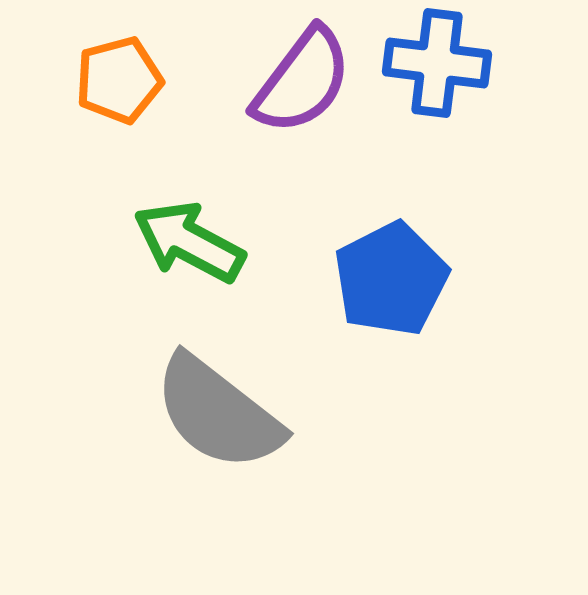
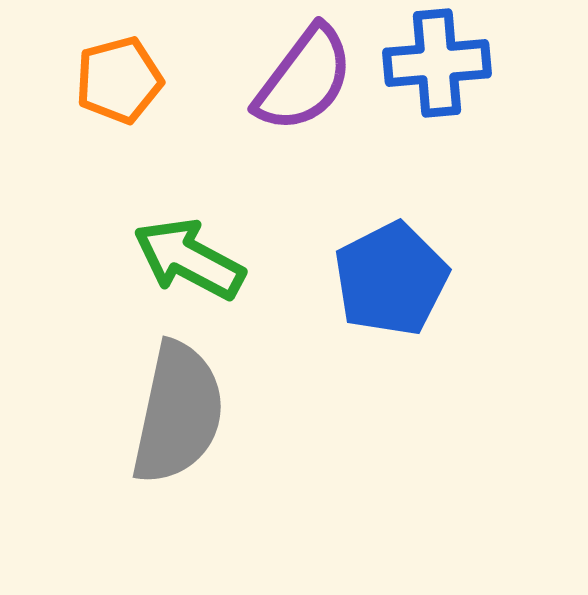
blue cross: rotated 12 degrees counterclockwise
purple semicircle: moved 2 px right, 2 px up
green arrow: moved 17 px down
gray semicircle: moved 40 px left; rotated 116 degrees counterclockwise
